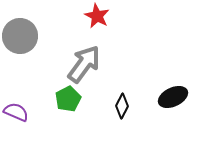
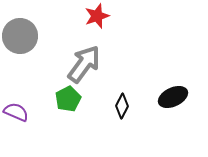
red star: rotated 25 degrees clockwise
